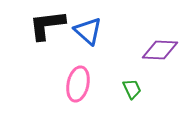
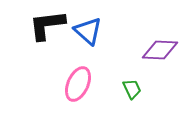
pink ellipse: rotated 12 degrees clockwise
